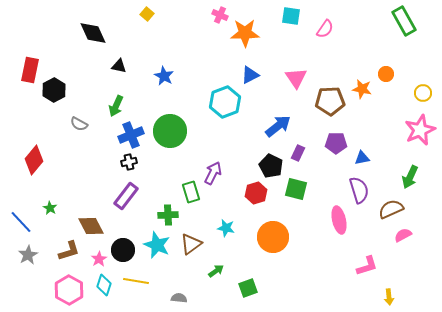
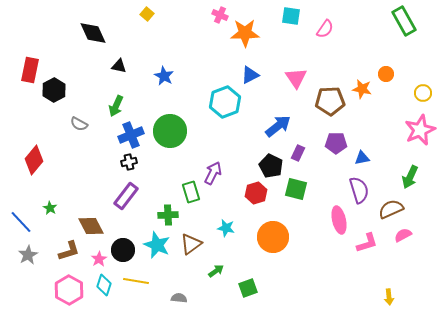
pink L-shape at (367, 266): moved 23 px up
